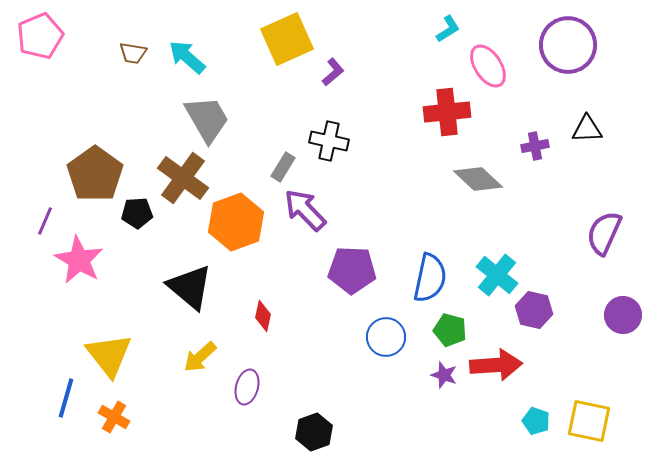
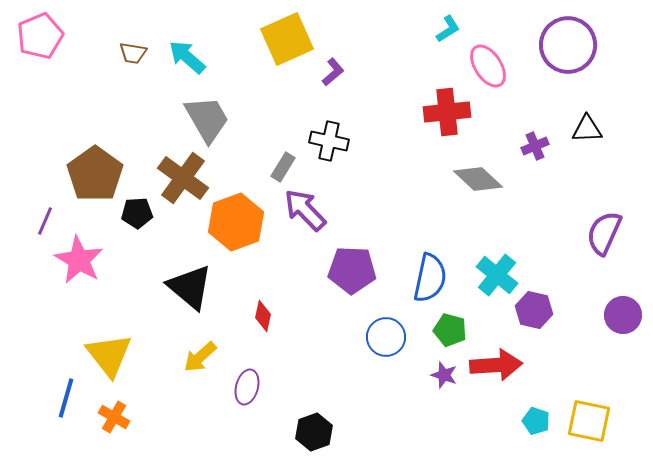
purple cross at (535, 146): rotated 12 degrees counterclockwise
